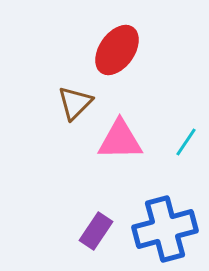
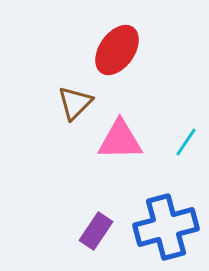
blue cross: moved 1 px right, 2 px up
